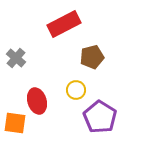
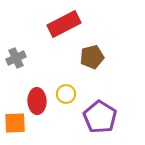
gray cross: rotated 24 degrees clockwise
yellow circle: moved 10 px left, 4 px down
red ellipse: rotated 15 degrees clockwise
orange square: rotated 10 degrees counterclockwise
